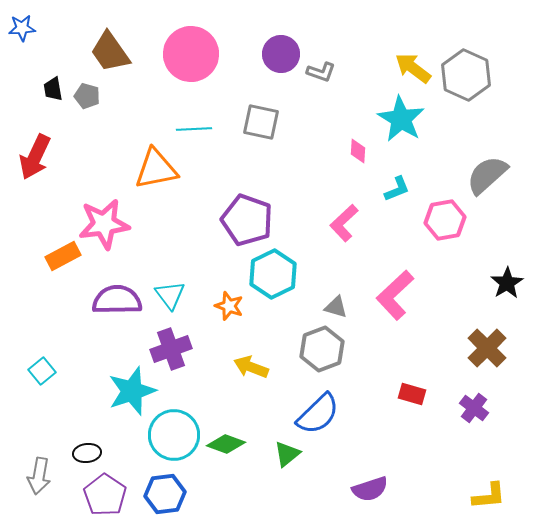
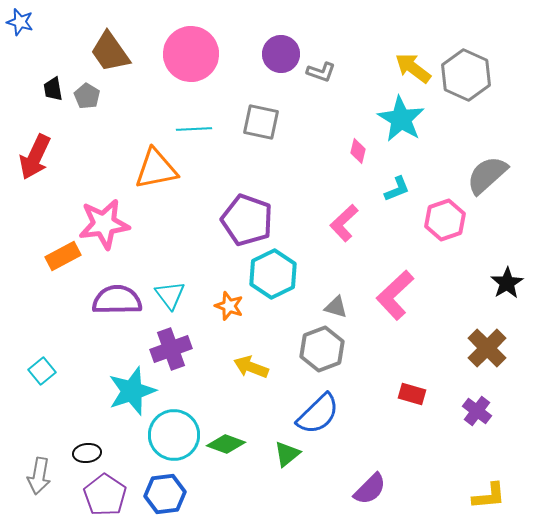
blue star at (22, 28): moved 2 px left, 6 px up; rotated 20 degrees clockwise
gray pentagon at (87, 96): rotated 15 degrees clockwise
pink diamond at (358, 151): rotated 10 degrees clockwise
pink hexagon at (445, 220): rotated 9 degrees counterclockwise
purple cross at (474, 408): moved 3 px right, 3 px down
purple semicircle at (370, 489): rotated 27 degrees counterclockwise
